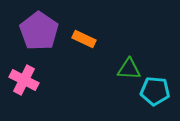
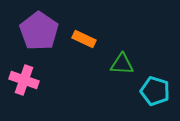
green triangle: moved 7 px left, 5 px up
pink cross: rotated 8 degrees counterclockwise
cyan pentagon: rotated 12 degrees clockwise
